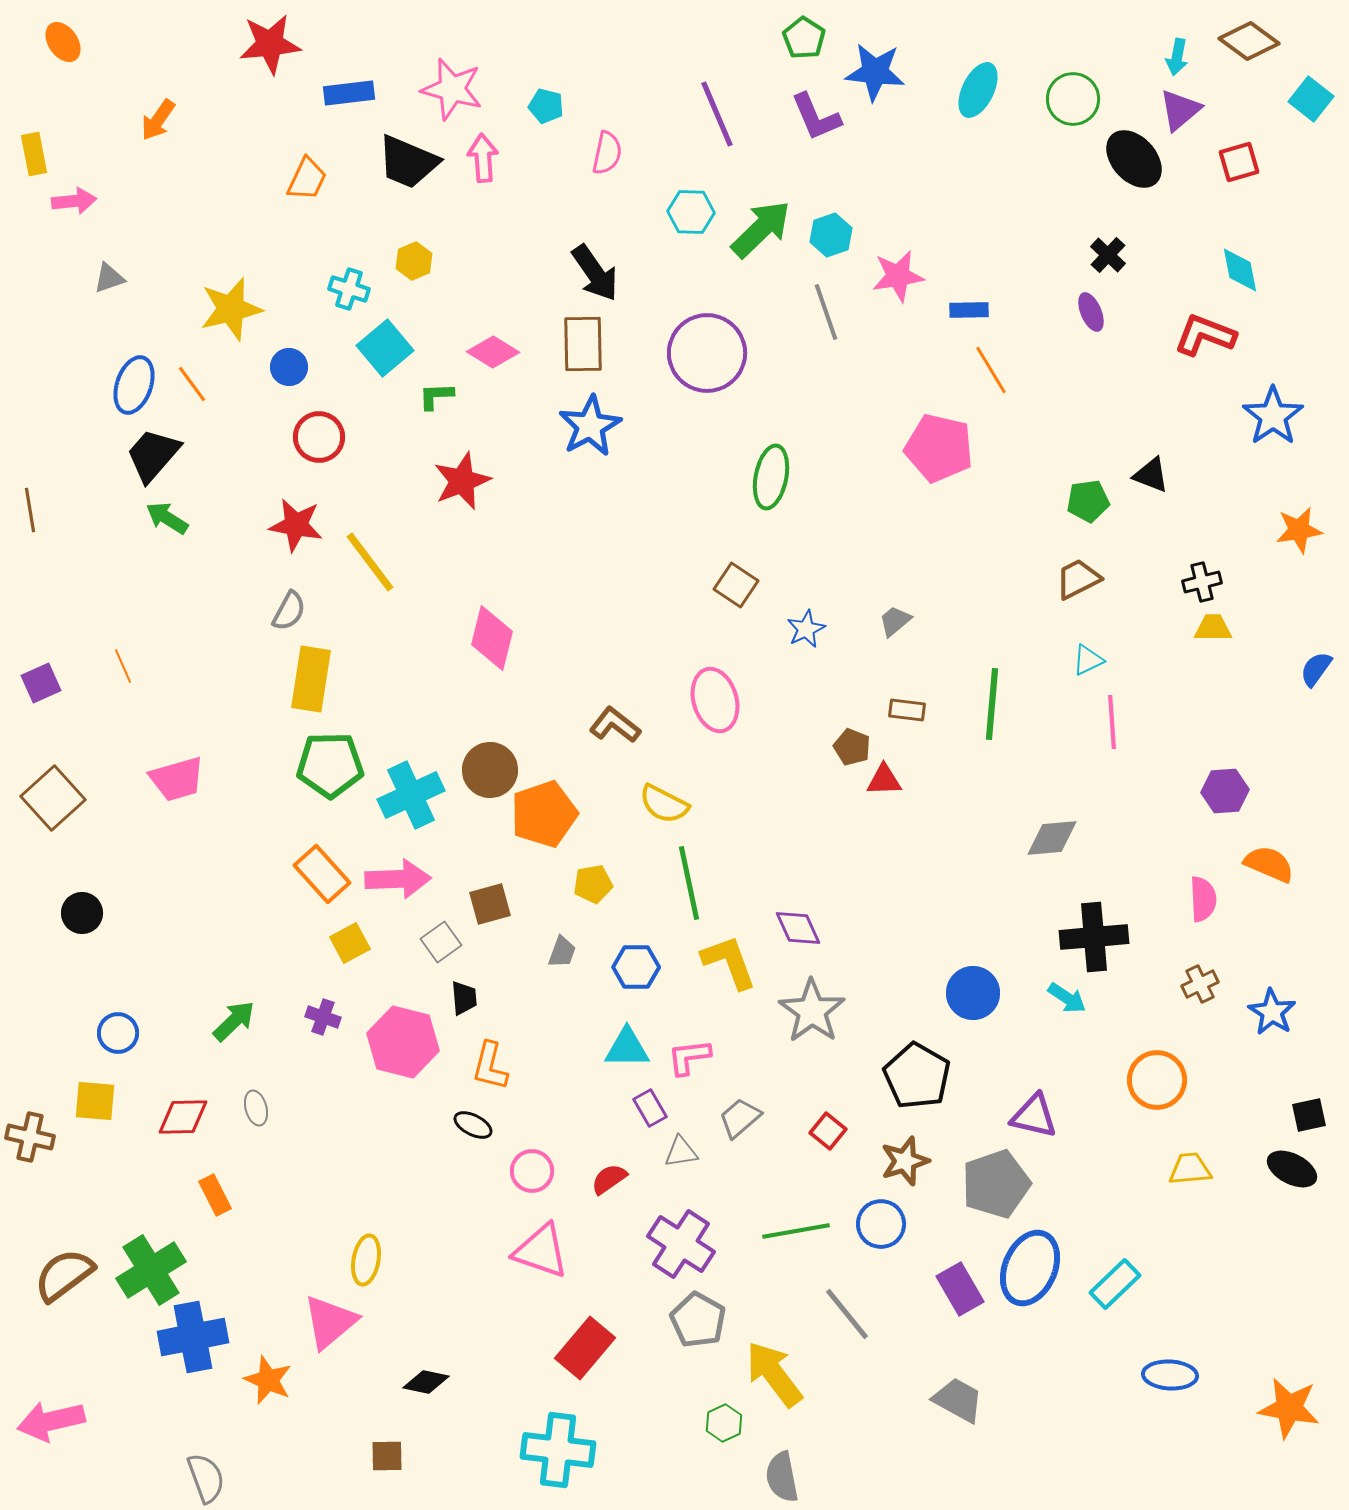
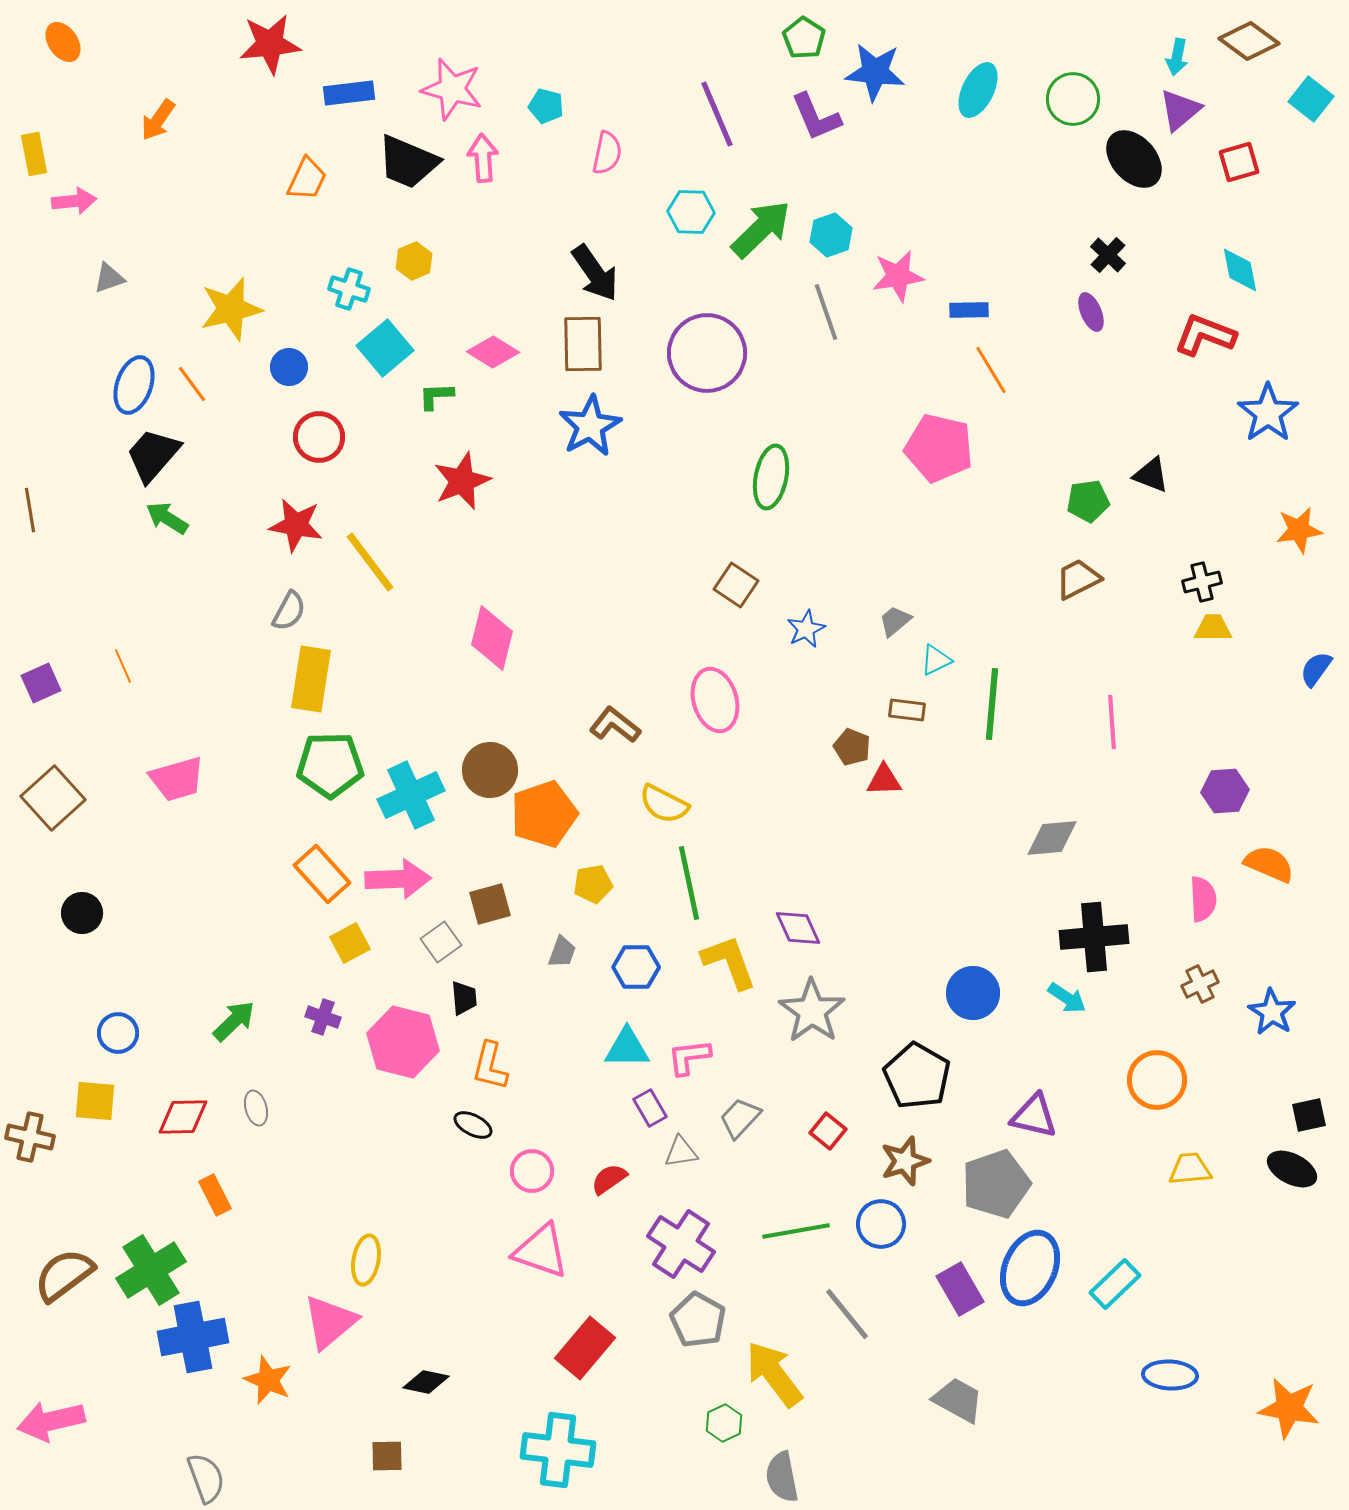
blue star at (1273, 416): moved 5 px left, 3 px up
cyan triangle at (1088, 660): moved 152 px left
gray trapezoid at (740, 1118): rotated 6 degrees counterclockwise
